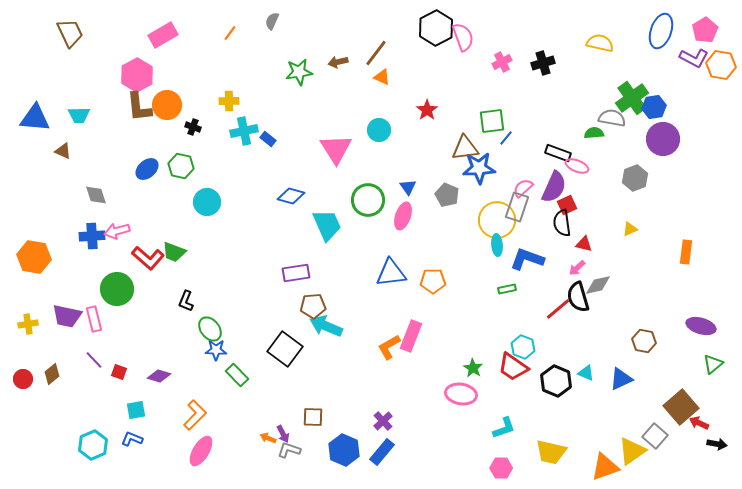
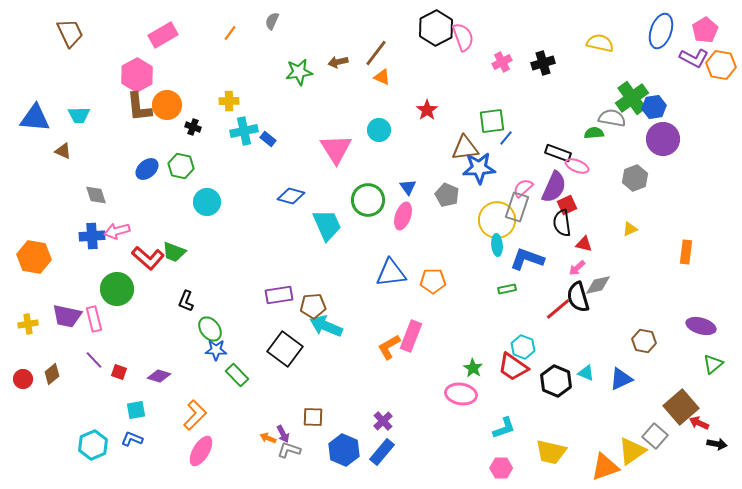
purple rectangle at (296, 273): moved 17 px left, 22 px down
